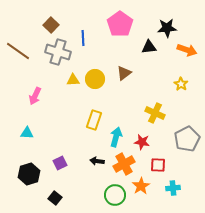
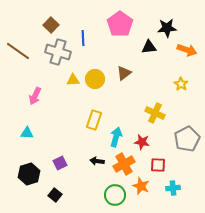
orange star: rotated 18 degrees counterclockwise
black square: moved 3 px up
